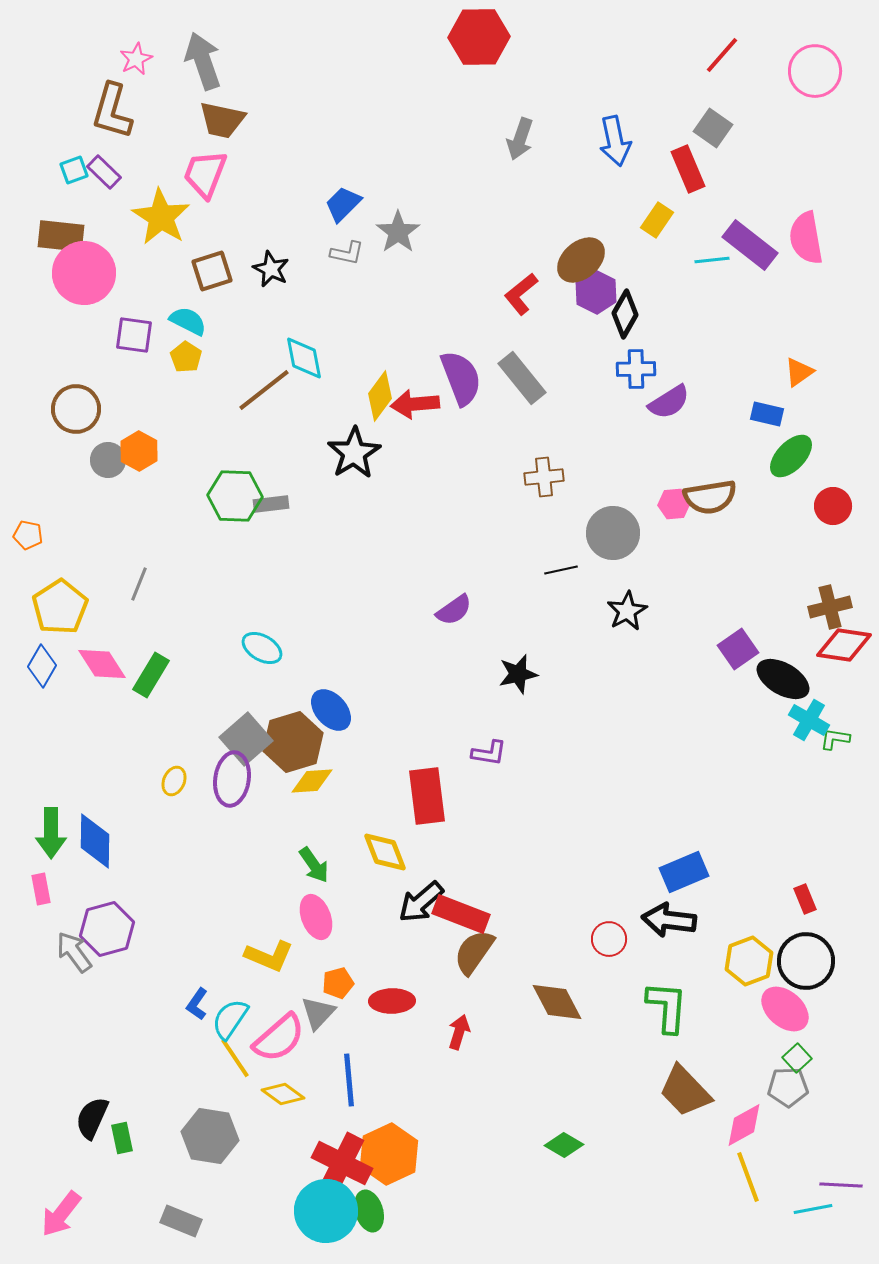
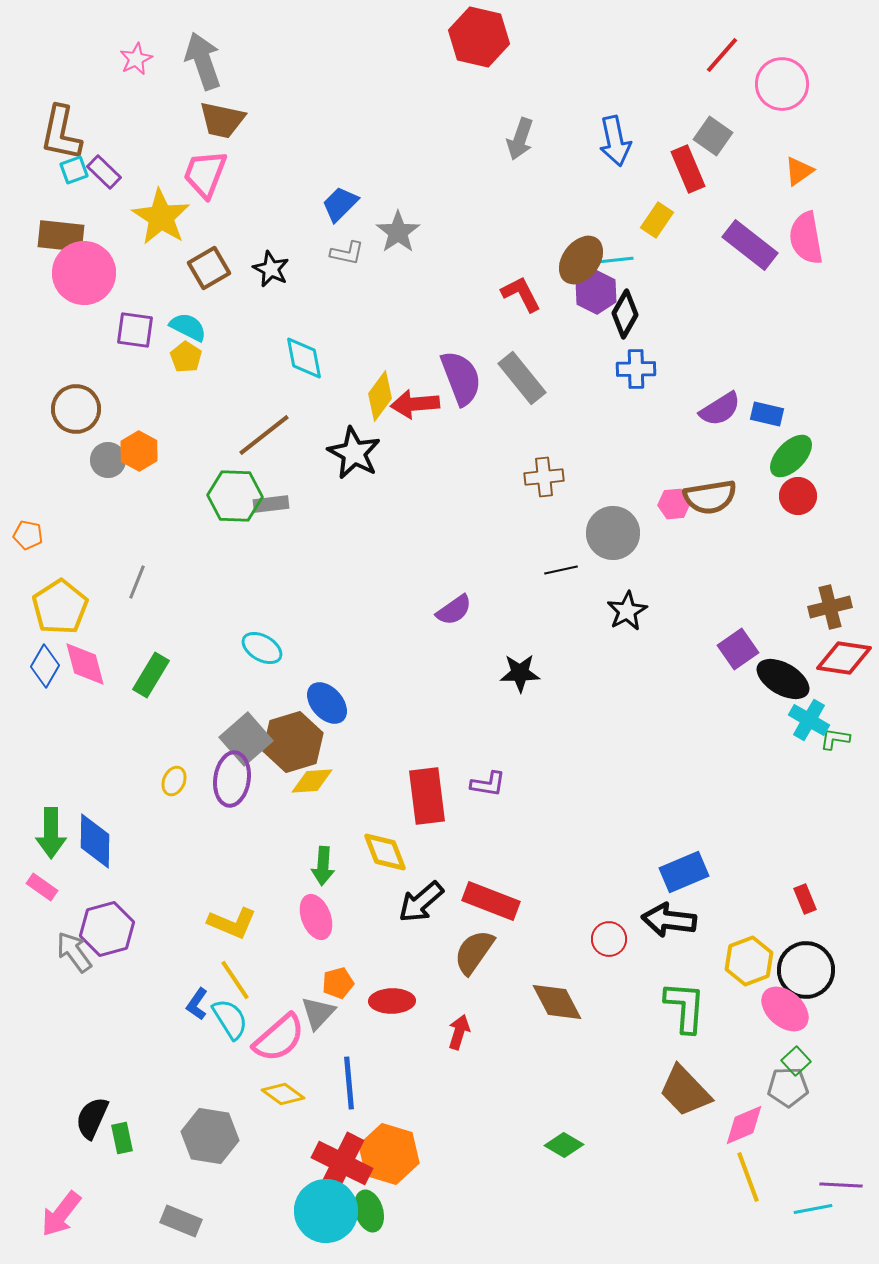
red hexagon at (479, 37): rotated 14 degrees clockwise
pink circle at (815, 71): moved 33 px left, 13 px down
brown L-shape at (112, 111): moved 51 px left, 22 px down; rotated 4 degrees counterclockwise
gray square at (713, 128): moved 8 px down
blue trapezoid at (343, 204): moved 3 px left
brown ellipse at (581, 260): rotated 12 degrees counterclockwise
cyan line at (712, 260): moved 96 px left
brown square at (212, 271): moved 3 px left, 3 px up; rotated 12 degrees counterclockwise
red L-shape at (521, 294): rotated 102 degrees clockwise
cyan semicircle at (188, 321): moved 6 px down
purple square at (134, 335): moved 1 px right, 5 px up
orange triangle at (799, 372): moved 201 px up
brown line at (264, 390): moved 45 px down
purple semicircle at (669, 402): moved 51 px right, 7 px down
black star at (354, 453): rotated 12 degrees counterclockwise
red circle at (833, 506): moved 35 px left, 10 px up
gray line at (139, 584): moved 2 px left, 2 px up
red diamond at (844, 645): moved 13 px down
pink diamond at (102, 664): moved 17 px left; rotated 18 degrees clockwise
blue diamond at (42, 666): moved 3 px right
black star at (518, 674): moved 2 px right, 1 px up; rotated 12 degrees clockwise
blue ellipse at (331, 710): moved 4 px left, 7 px up
purple L-shape at (489, 753): moved 1 px left, 31 px down
green arrow at (314, 865): moved 9 px right, 1 px down; rotated 39 degrees clockwise
pink rectangle at (41, 889): moved 1 px right, 2 px up; rotated 44 degrees counterclockwise
red rectangle at (461, 914): moved 30 px right, 13 px up
yellow L-shape at (269, 956): moved 37 px left, 33 px up
black circle at (806, 961): moved 9 px down
green L-shape at (667, 1007): moved 18 px right
cyan semicircle at (230, 1019): rotated 114 degrees clockwise
yellow line at (235, 1058): moved 78 px up
green square at (797, 1058): moved 1 px left, 3 px down
blue line at (349, 1080): moved 3 px down
pink diamond at (744, 1125): rotated 6 degrees clockwise
orange hexagon at (389, 1154): rotated 18 degrees counterclockwise
